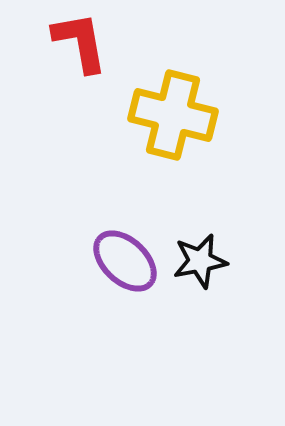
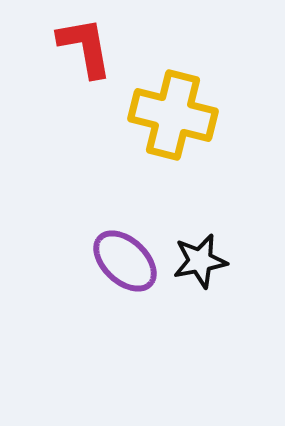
red L-shape: moved 5 px right, 5 px down
